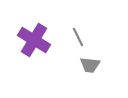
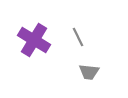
gray trapezoid: moved 1 px left, 7 px down
